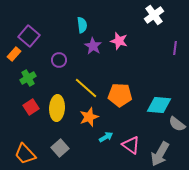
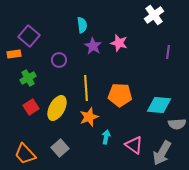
pink star: moved 2 px down
purple line: moved 7 px left, 4 px down
orange rectangle: rotated 40 degrees clockwise
yellow line: rotated 45 degrees clockwise
yellow ellipse: rotated 25 degrees clockwise
gray semicircle: rotated 42 degrees counterclockwise
cyan arrow: rotated 48 degrees counterclockwise
pink triangle: moved 3 px right
gray arrow: moved 2 px right, 1 px up
